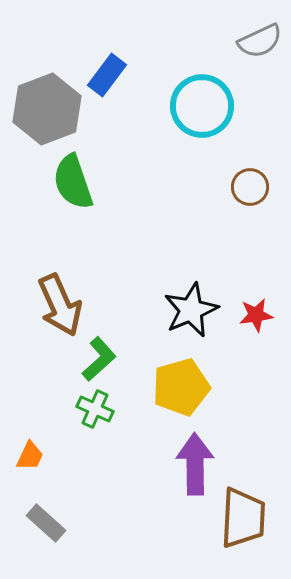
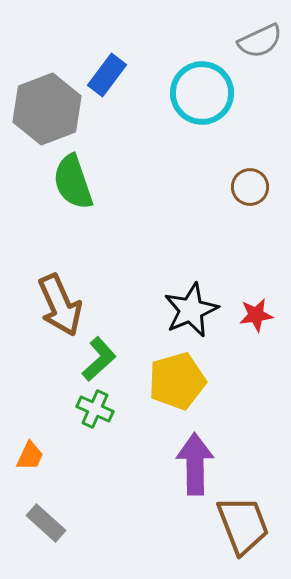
cyan circle: moved 13 px up
yellow pentagon: moved 4 px left, 6 px up
brown trapezoid: moved 7 px down; rotated 24 degrees counterclockwise
